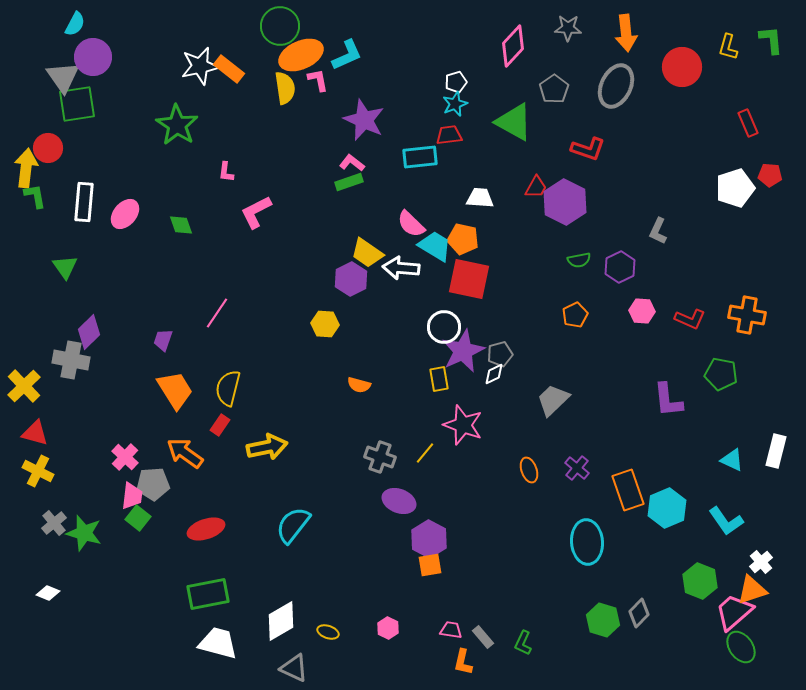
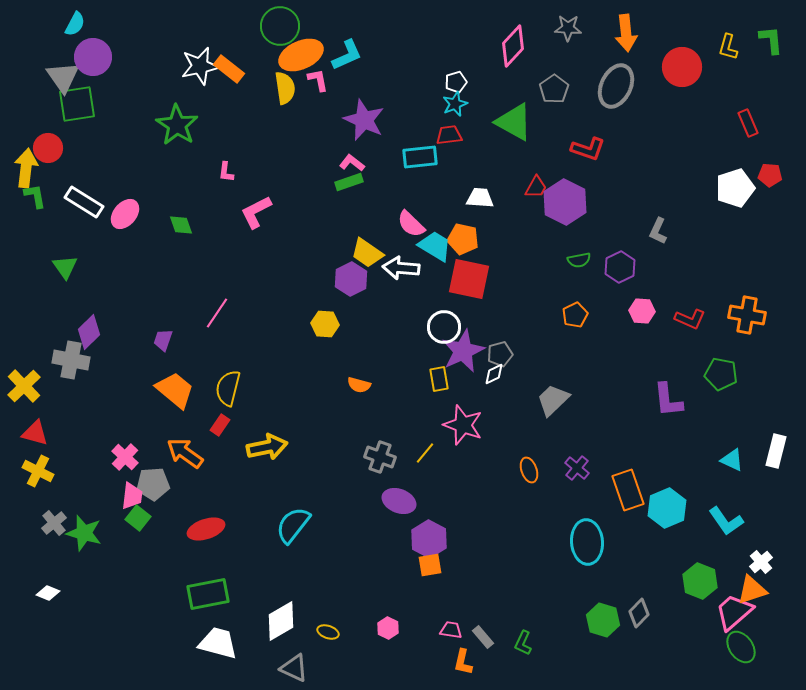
white rectangle at (84, 202): rotated 63 degrees counterclockwise
orange trapezoid at (175, 390): rotated 18 degrees counterclockwise
